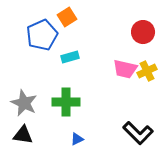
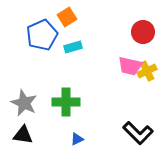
cyan rectangle: moved 3 px right, 10 px up
pink trapezoid: moved 5 px right, 3 px up
